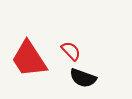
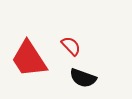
red semicircle: moved 5 px up
